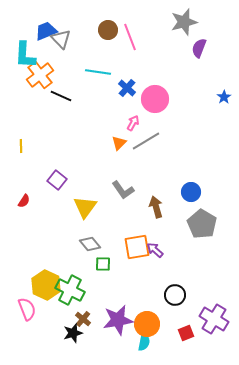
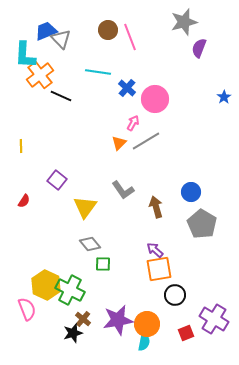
orange square: moved 22 px right, 22 px down
